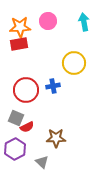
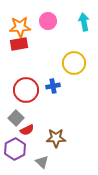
gray square: rotated 21 degrees clockwise
red semicircle: moved 3 px down
